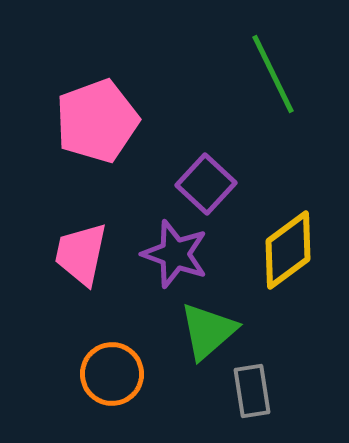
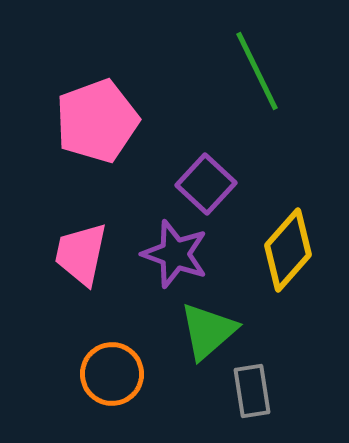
green line: moved 16 px left, 3 px up
yellow diamond: rotated 12 degrees counterclockwise
